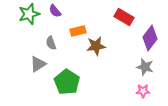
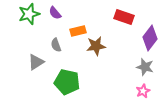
purple semicircle: moved 2 px down
red rectangle: rotated 12 degrees counterclockwise
gray semicircle: moved 5 px right, 2 px down
gray triangle: moved 2 px left, 2 px up
green pentagon: rotated 20 degrees counterclockwise
pink star: rotated 24 degrees counterclockwise
